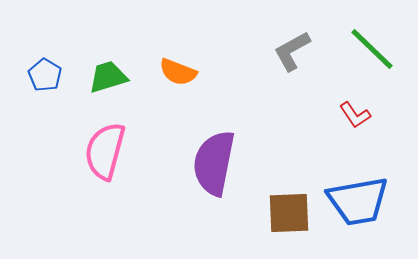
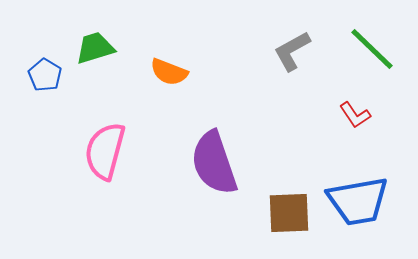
orange semicircle: moved 9 px left
green trapezoid: moved 13 px left, 29 px up
purple semicircle: rotated 30 degrees counterclockwise
